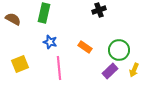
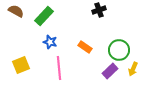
green rectangle: moved 3 px down; rotated 30 degrees clockwise
brown semicircle: moved 3 px right, 8 px up
yellow square: moved 1 px right, 1 px down
yellow arrow: moved 1 px left, 1 px up
